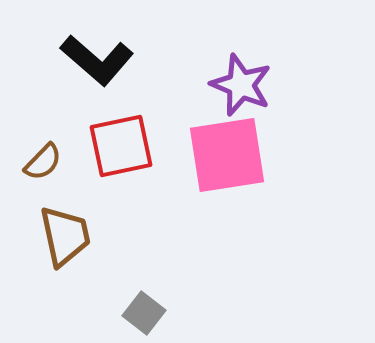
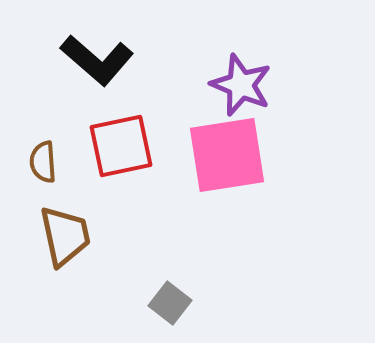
brown semicircle: rotated 132 degrees clockwise
gray square: moved 26 px right, 10 px up
